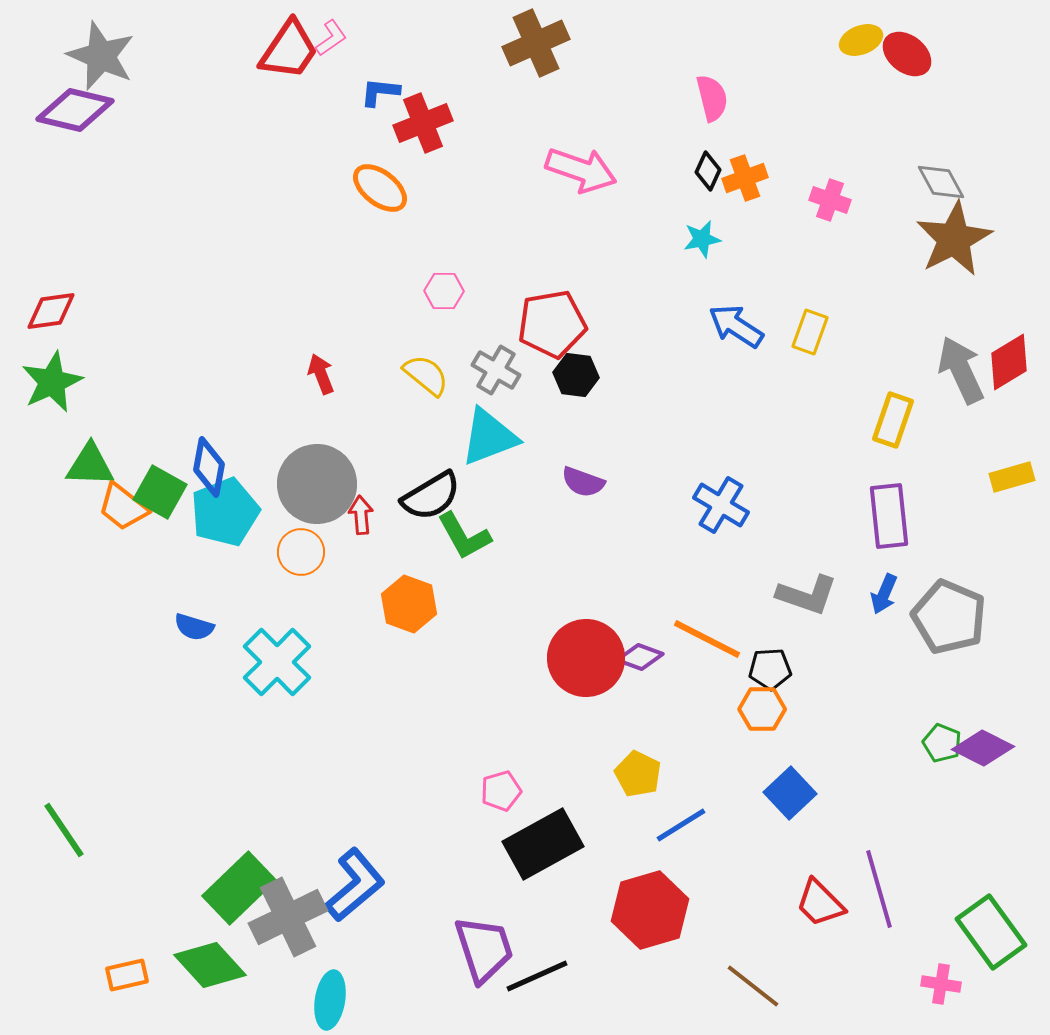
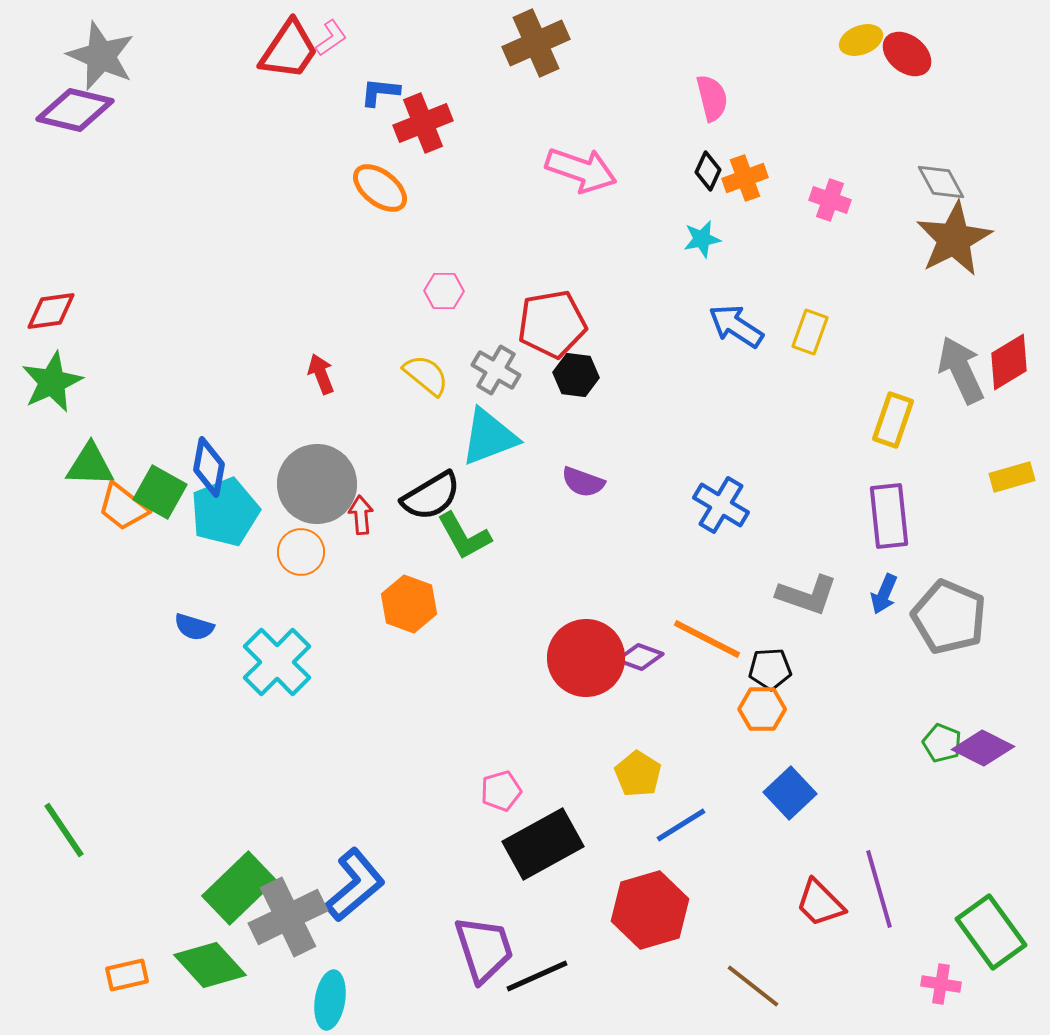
yellow pentagon at (638, 774): rotated 6 degrees clockwise
